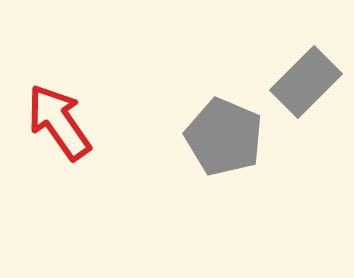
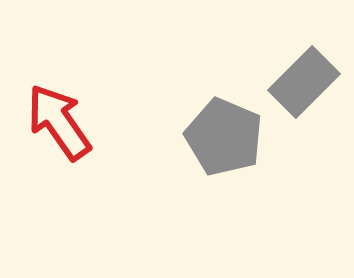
gray rectangle: moved 2 px left
